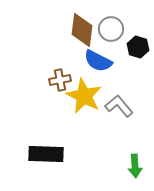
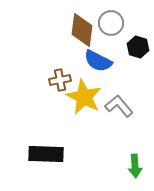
gray circle: moved 6 px up
yellow star: moved 1 px down
